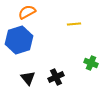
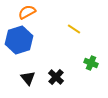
yellow line: moved 5 px down; rotated 40 degrees clockwise
black cross: rotated 21 degrees counterclockwise
